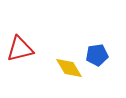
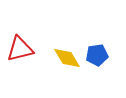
yellow diamond: moved 2 px left, 10 px up
